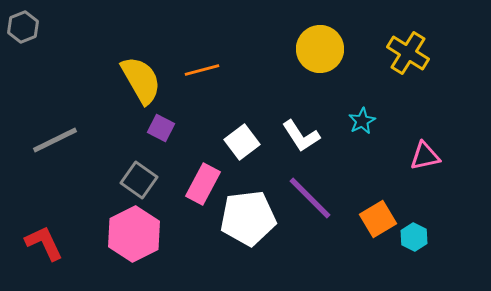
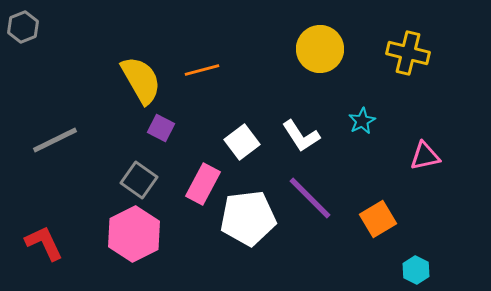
yellow cross: rotated 18 degrees counterclockwise
cyan hexagon: moved 2 px right, 33 px down
